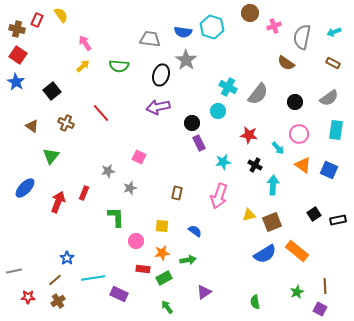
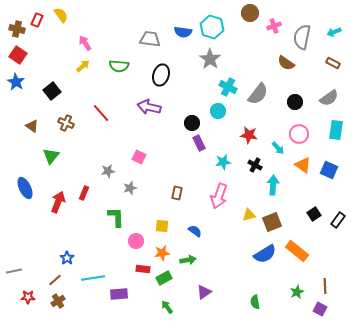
gray star at (186, 60): moved 24 px right, 1 px up
purple arrow at (158, 107): moved 9 px left; rotated 25 degrees clockwise
blue ellipse at (25, 188): rotated 70 degrees counterclockwise
black rectangle at (338, 220): rotated 42 degrees counterclockwise
purple rectangle at (119, 294): rotated 30 degrees counterclockwise
